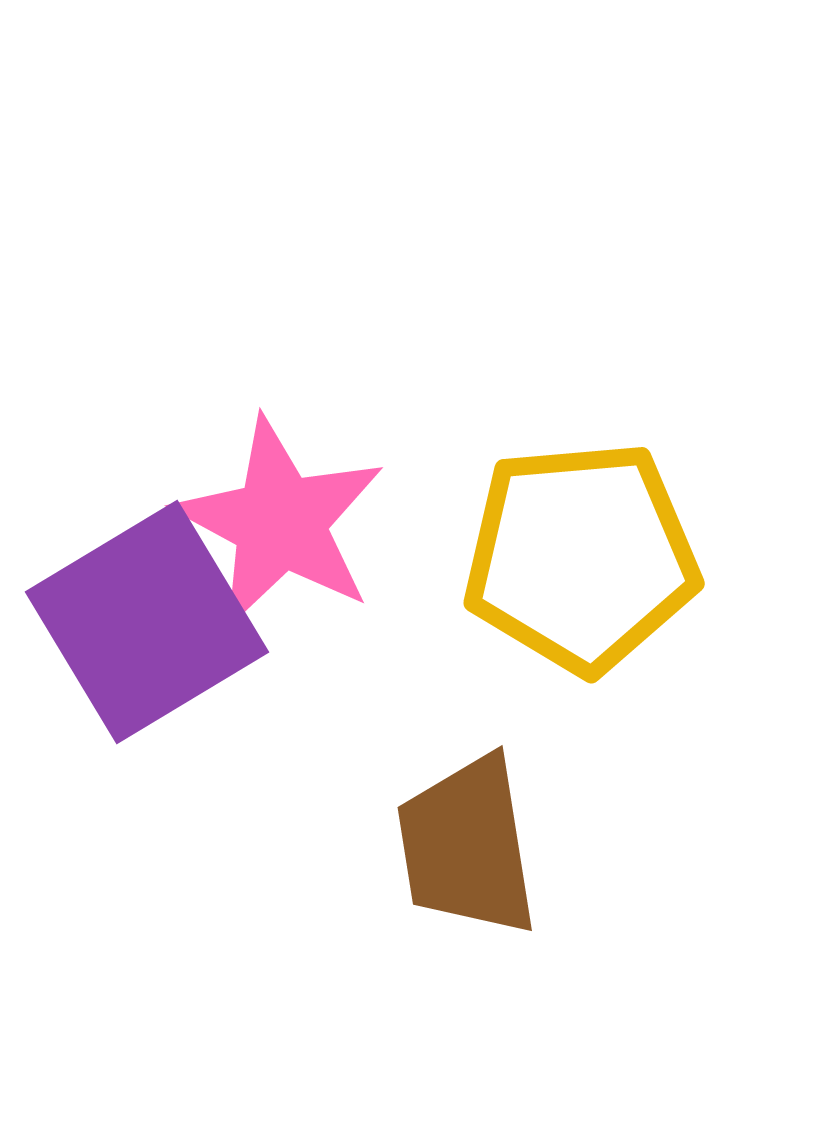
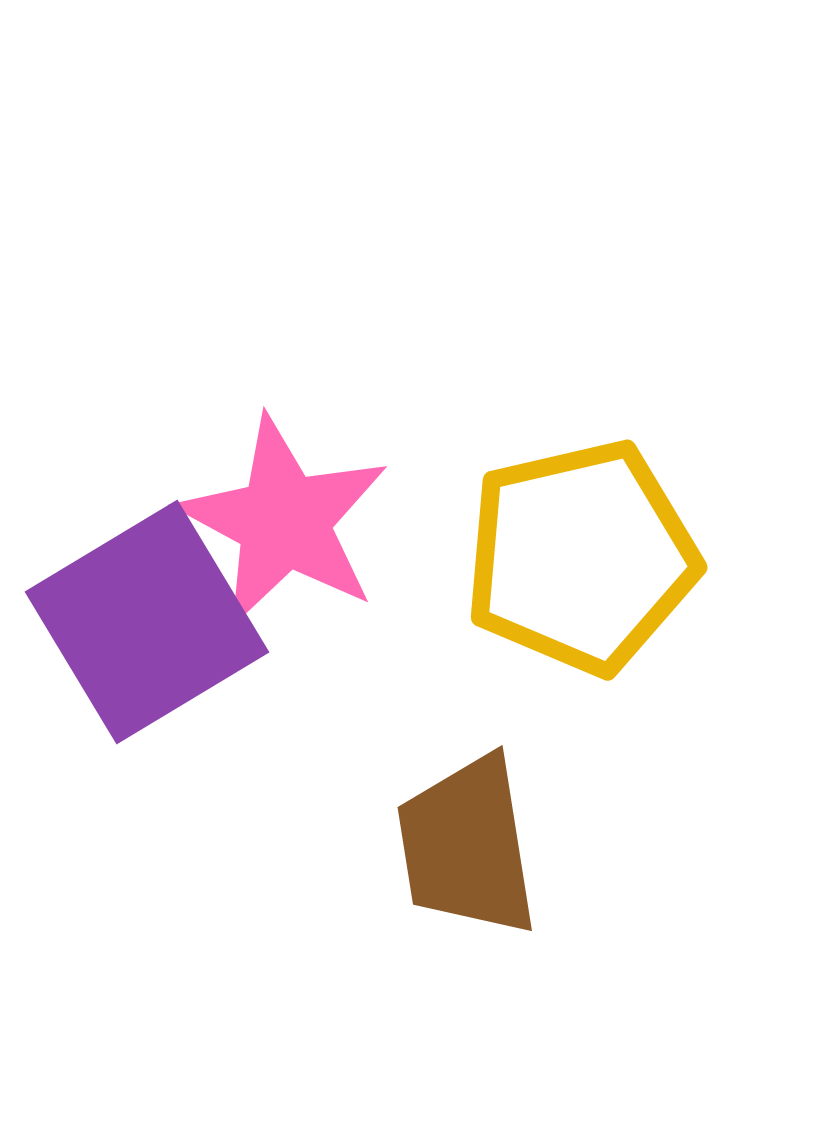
pink star: moved 4 px right, 1 px up
yellow pentagon: rotated 8 degrees counterclockwise
